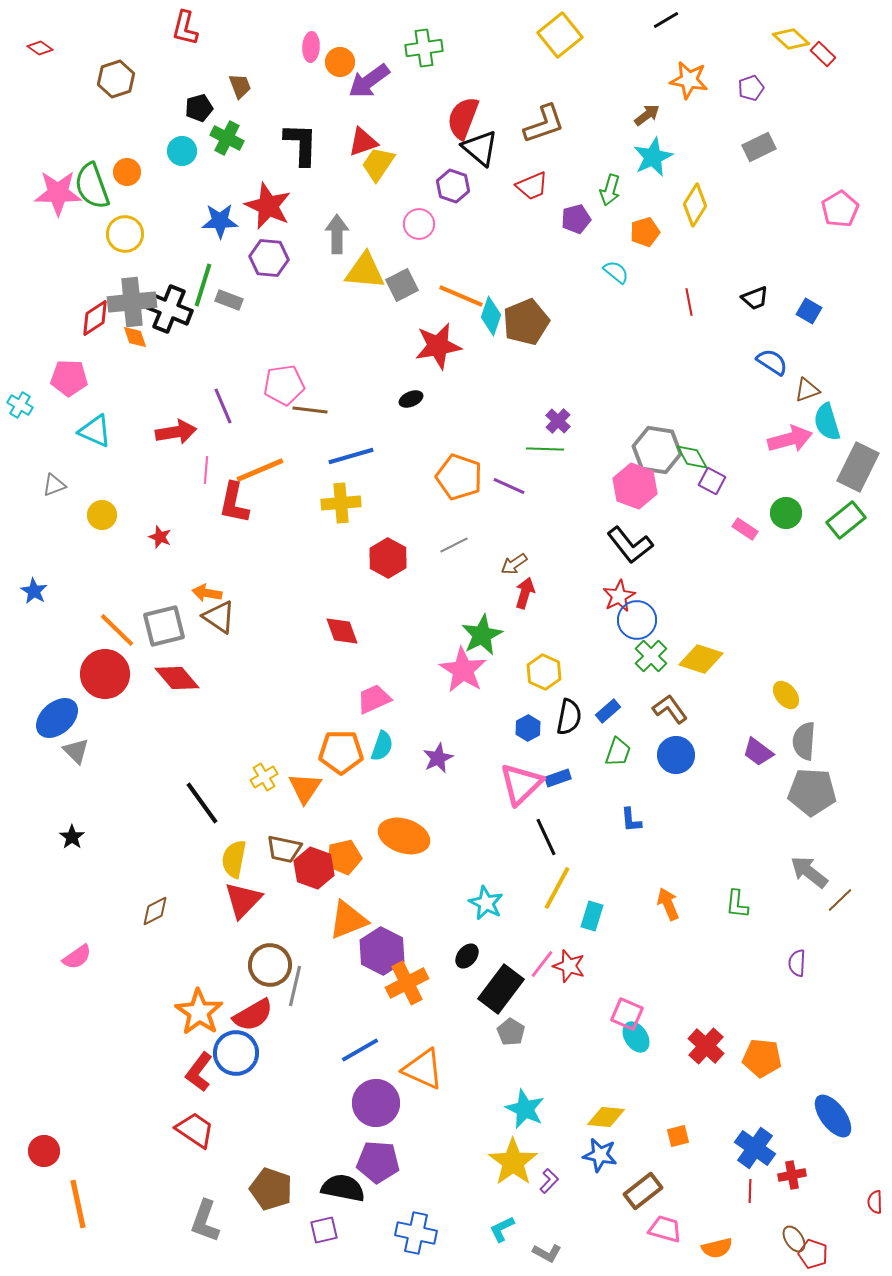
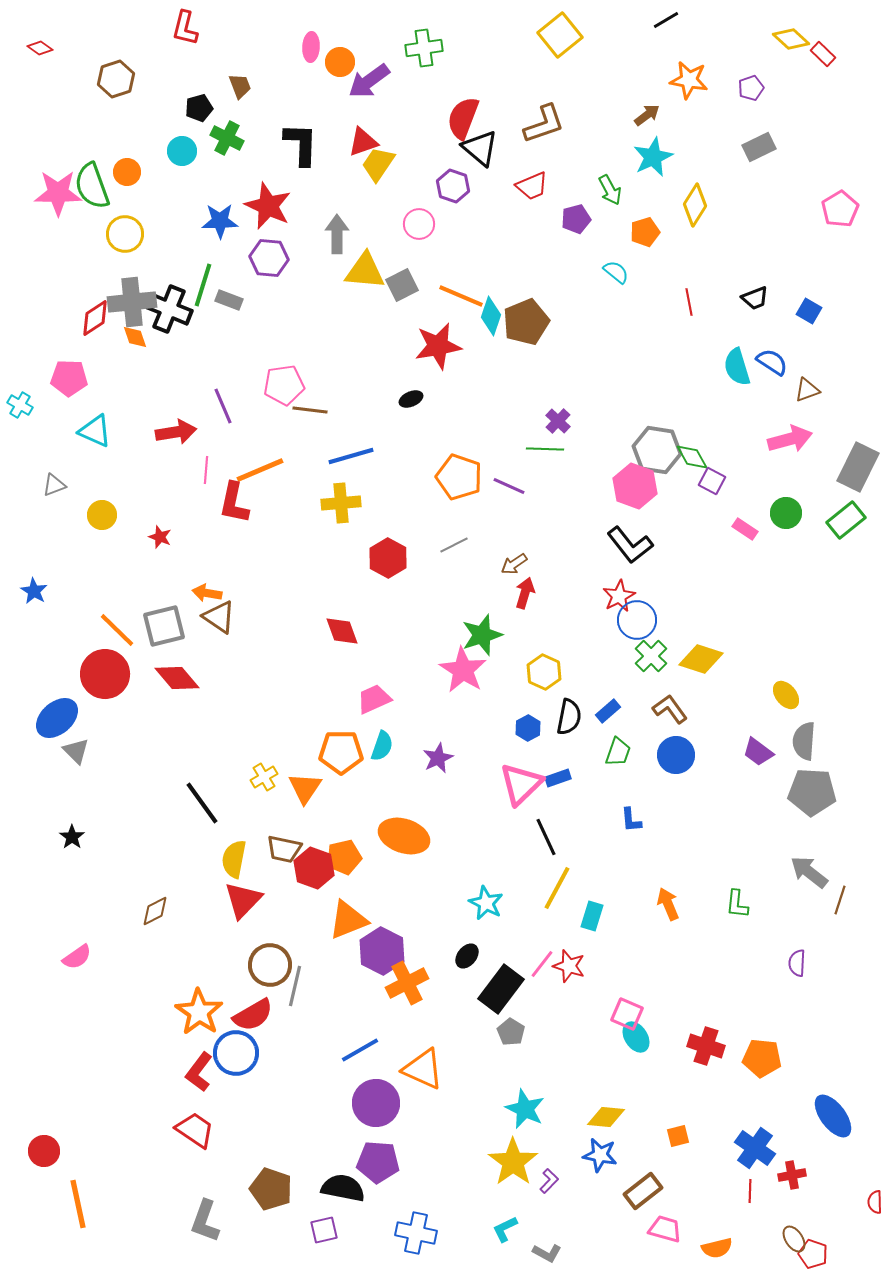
green arrow at (610, 190): rotated 44 degrees counterclockwise
cyan semicircle at (827, 422): moved 90 px left, 55 px up
green star at (482, 635): rotated 9 degrees clockwise
brown line at (840, 900): rotated 28 degrees counterclockwise
red cross at (706, 1046): rotated 24 degrees counterclockwise
cyan L-shape at (502, 1229): moved 3 px right
